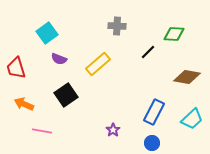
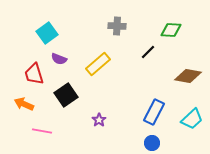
green diamond: moved 3 px left, 4 px up
red trapezoid: moved 18 px right, 6 px down
brown diamond: moved 1 px right, 1 px up
purple star: moved 14 px left, 10 px up
